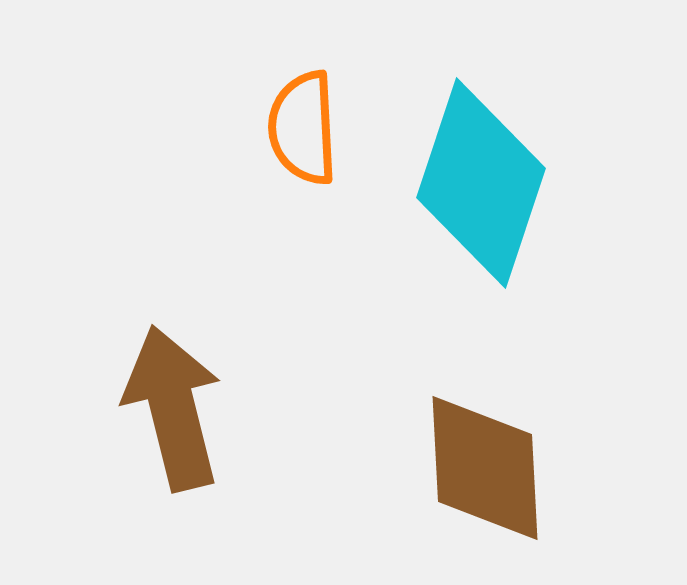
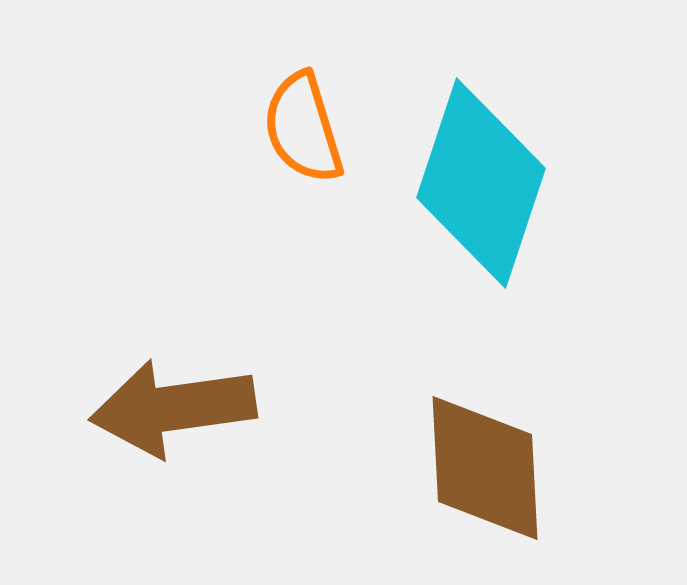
orange semicircle: rotated 14 degrees counterclockwise
brown arrow: rotated 84 degrees counterclockwise
